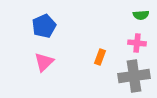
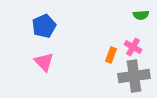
pink cross: moved 4 px left, 4 px down; rotated 24 degrees clockwise
orange rectangle: moved 11 px right, 2 px up
pink triangle: rotated 30 degrees counterclockwise
